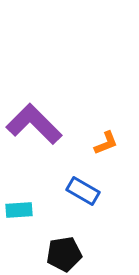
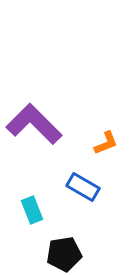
blue rectangle: moved 4 px up
cyan rectangle: moved 13 px right; rotated 72 degrees clockwise
